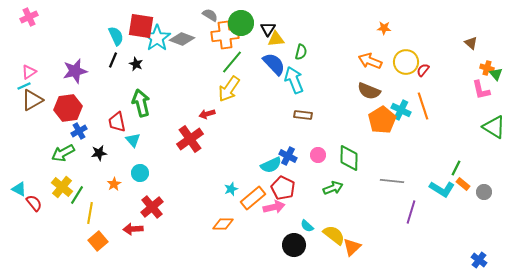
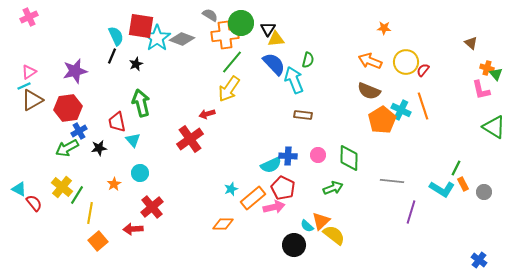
green semicircle at (301, 52): moved 7 px right, 8 px down
black line at (113, 60): moved 1 px left, 4 px up
black star at (136, 64): rotated 24 degrees clockwise
green arrow at (63, 153): moved 4 px right, 5 px up
black star at (99, 153): moved 5 px up
blue cross at (288, 156): rotated 24 degrees counterclockwise
orange rectangle at (463, 184): rotated 24 degrees clockwise
orange triangle at (352, 247): moved 31 px left, 26 px up
